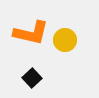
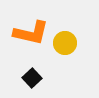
yellow circle: moved 3 px down
